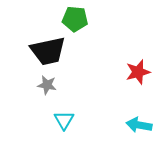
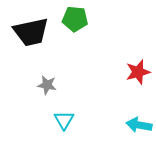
black trapezoid: moved 17 px left, 19 px up
